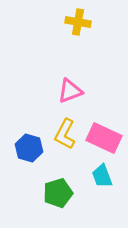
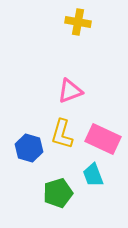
yellow L-shape: moved 3 px left; rotated 12 degrees counterclockwise
pink rectangle: moved 1 px left, 1 px down
cyan trapezoid: moved 9 px left, 1 px up
